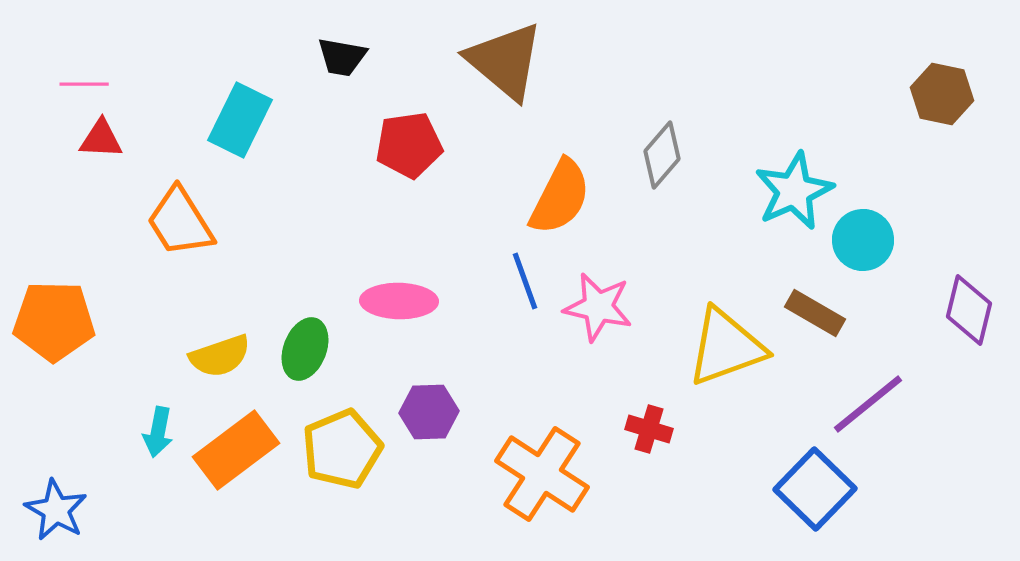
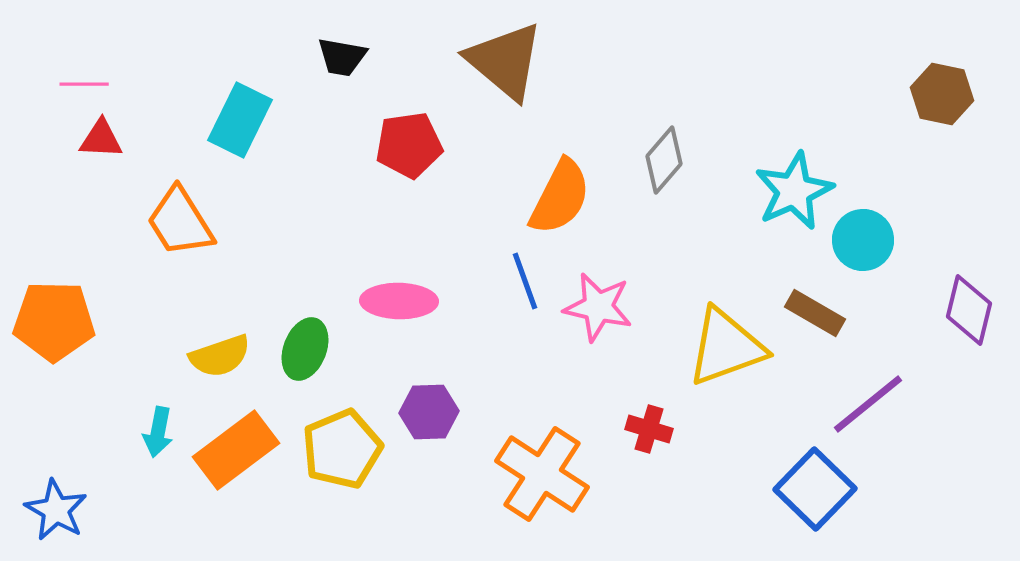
gray diamond: moved 2 px right, 5 px down
